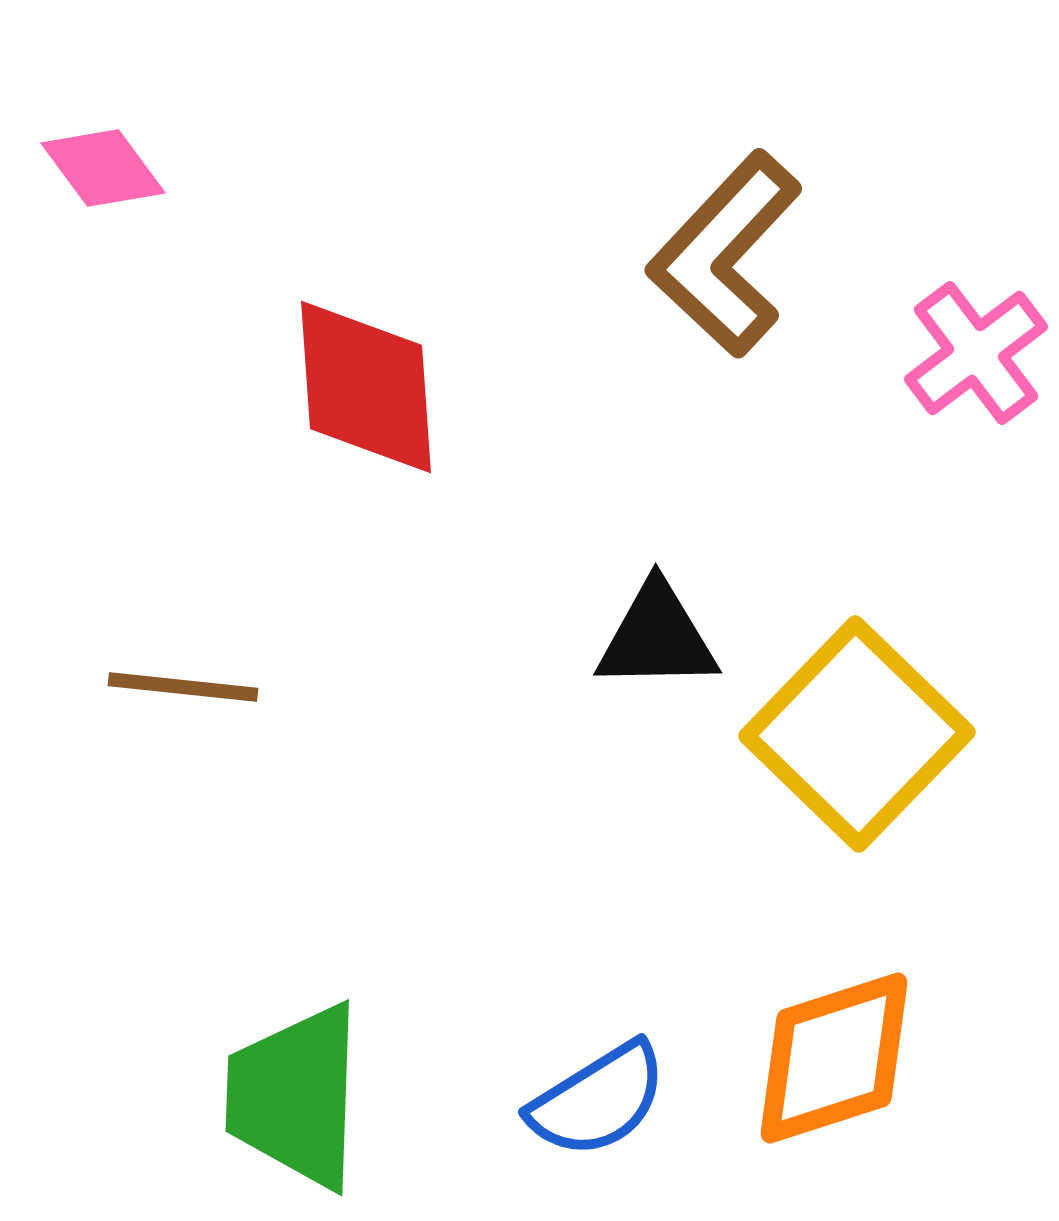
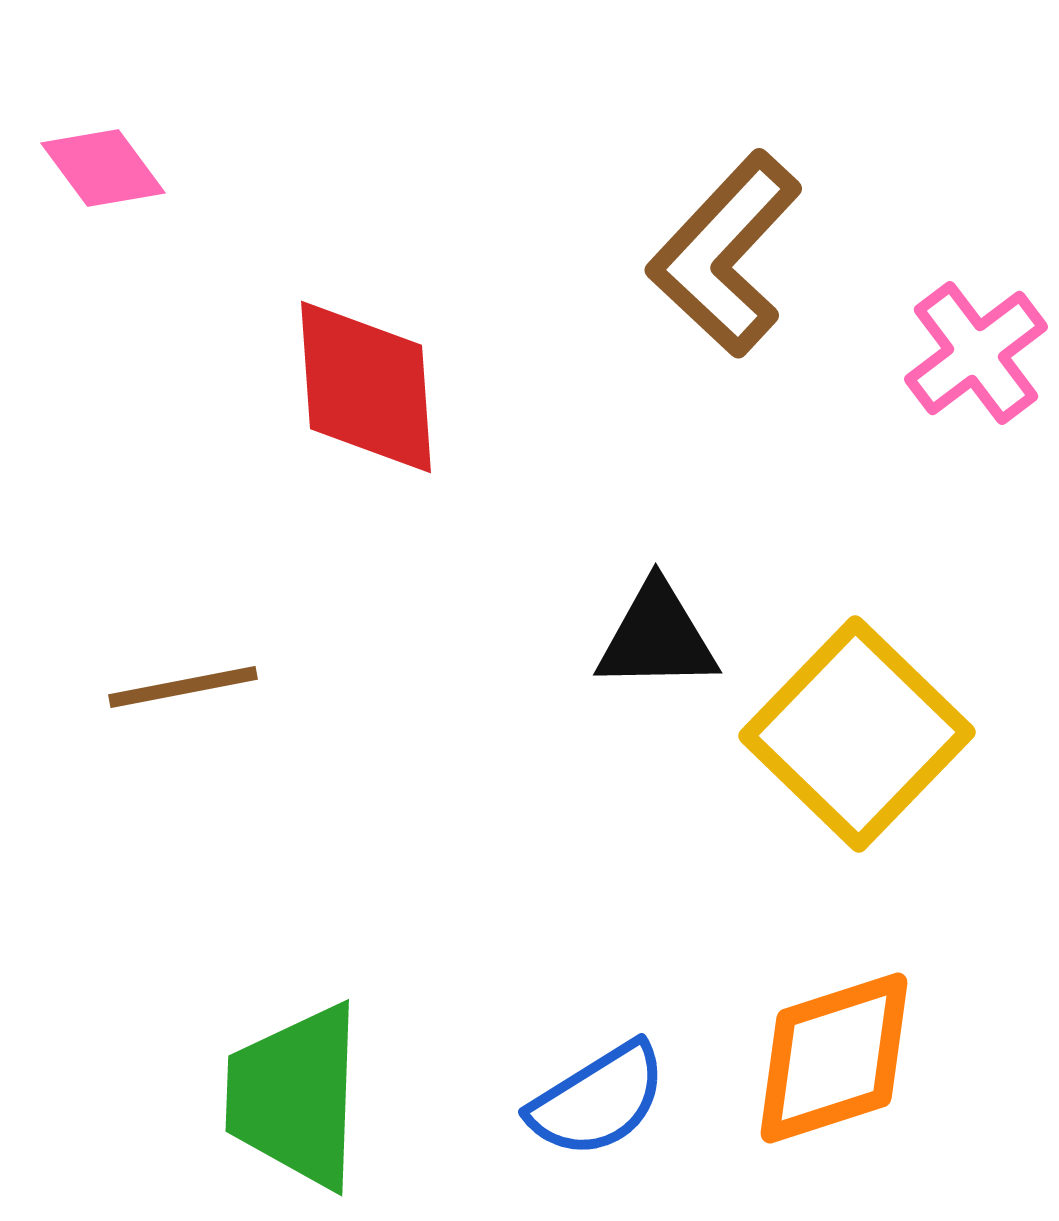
brown line: rotated 17 degrees counterclockwise
